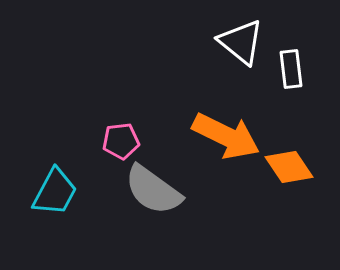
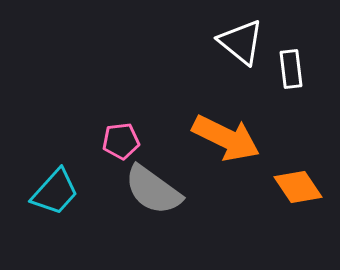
orange arrow: moved 2 px down
orange diamond: moved 9 px right, 20 px down
cyan trapezoid: rotated 14 degrees clockwise
